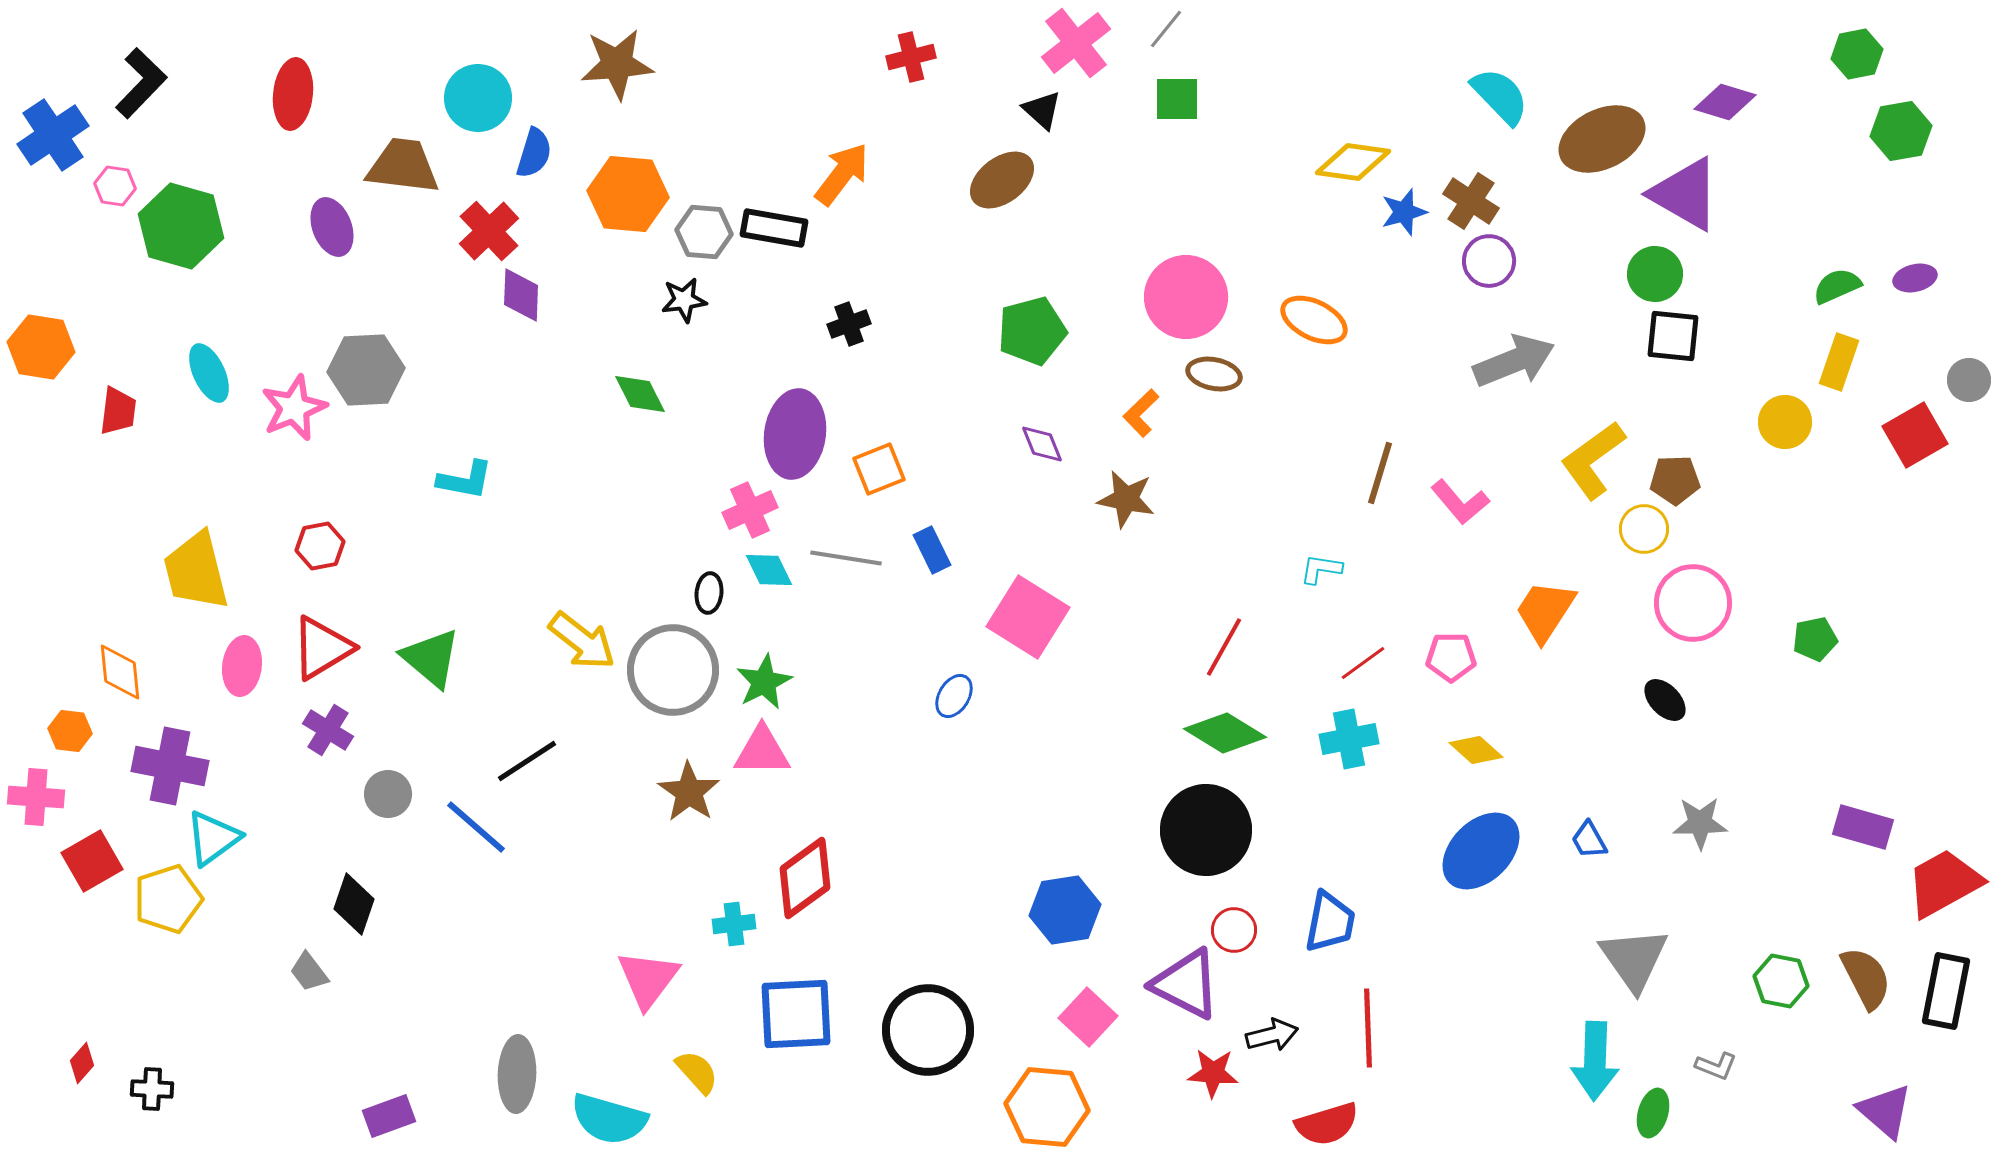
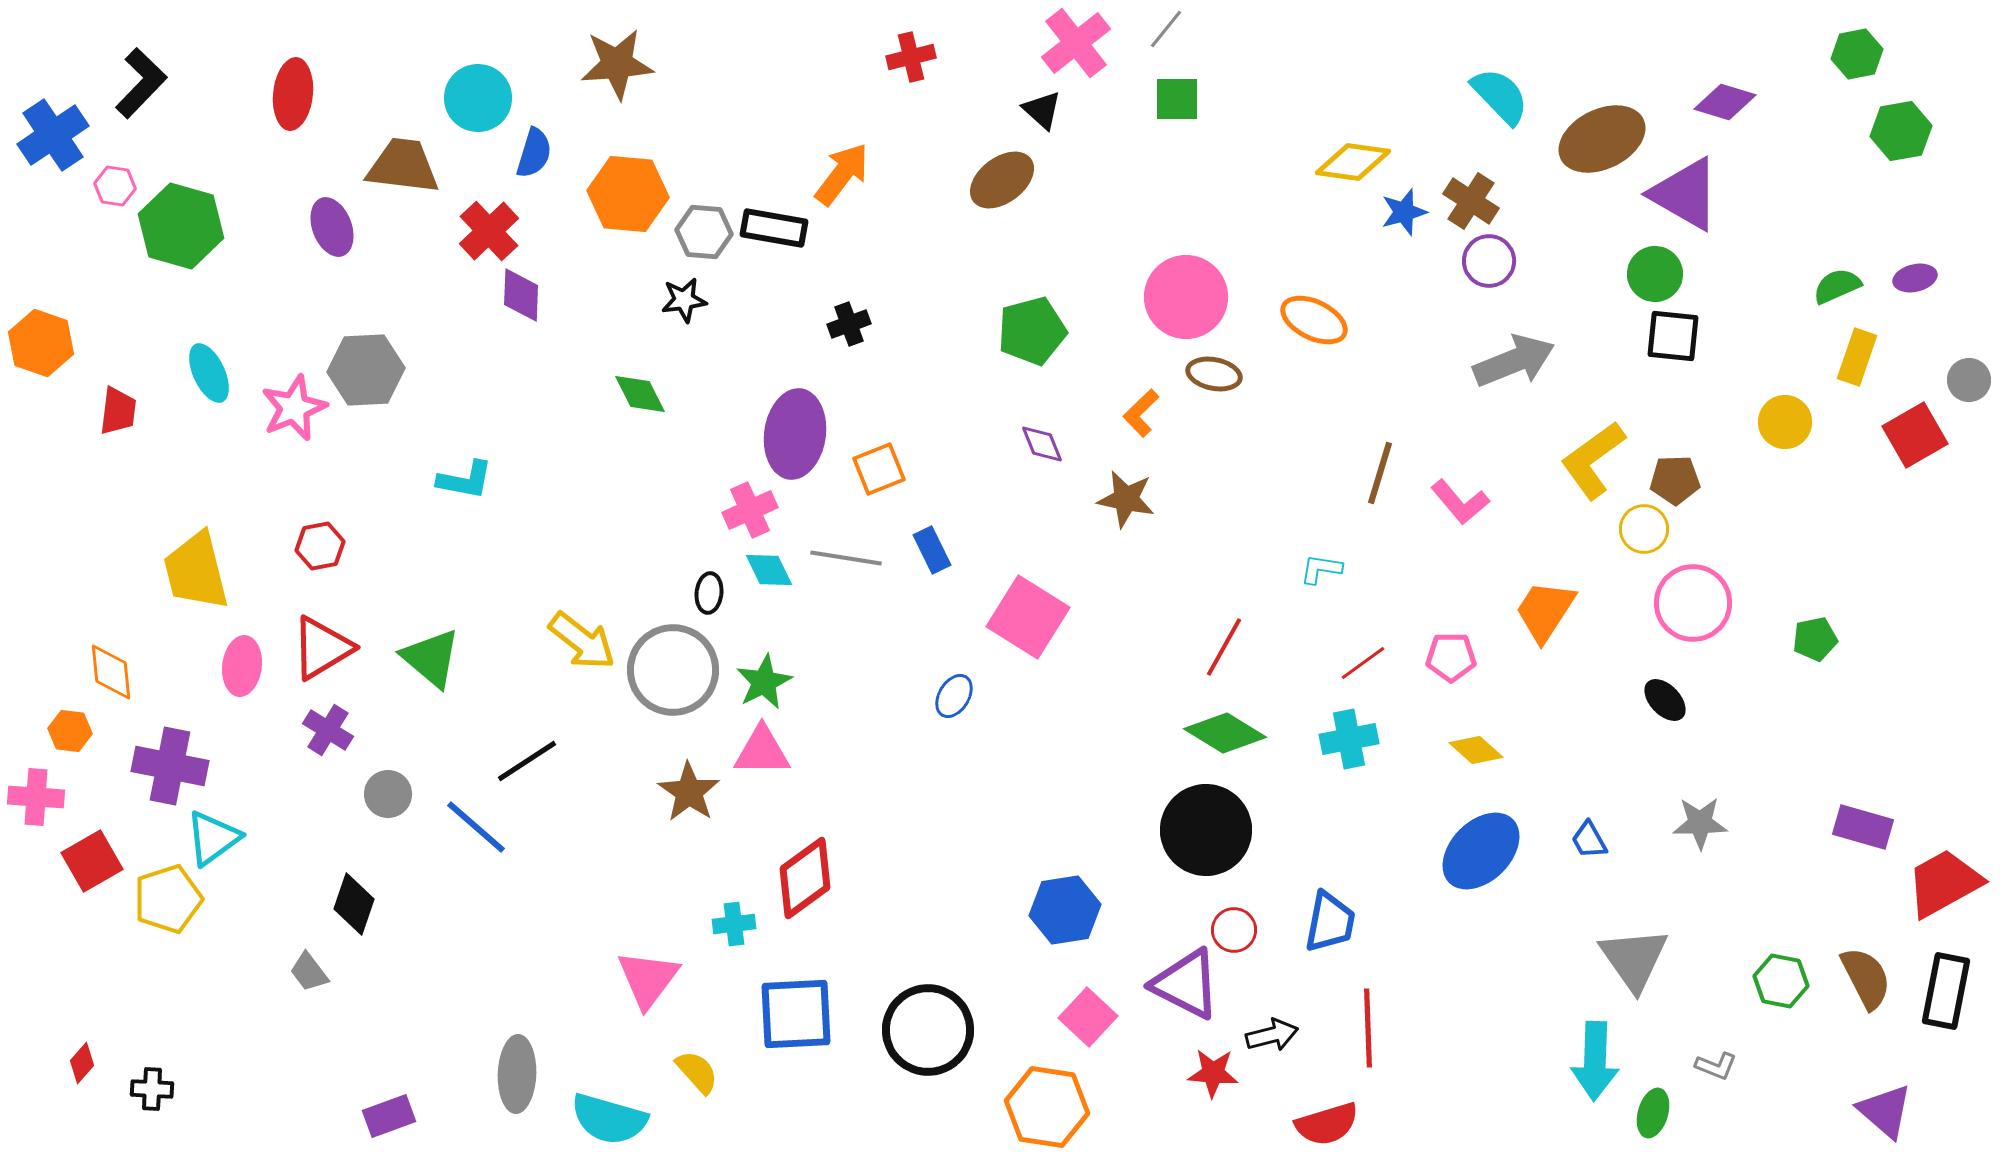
orange hexagon at (41, 347): moved 4 px up; rotated 10 degrees clockwise
yellow rectangle at (1839, 362): moved 18 px right, 5 px up
orange diamond at (120, 672): moved 9 px left
orange hexagon at (1047, 1107): rotated 4 degrees clockwise
